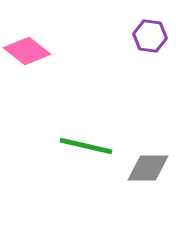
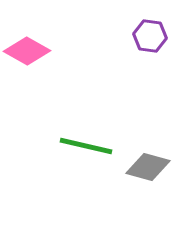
pink diamond: rotated 9 degrees counterclockwise
gray diamond: moved 1 px up; rotated 15 degrees clockwise
